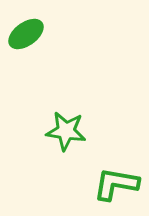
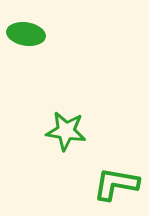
green ellipse: rotated 45 degrees clockwise
